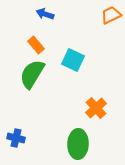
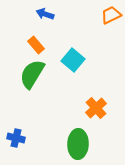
cyan square: rotated 15 degrees clockwise
